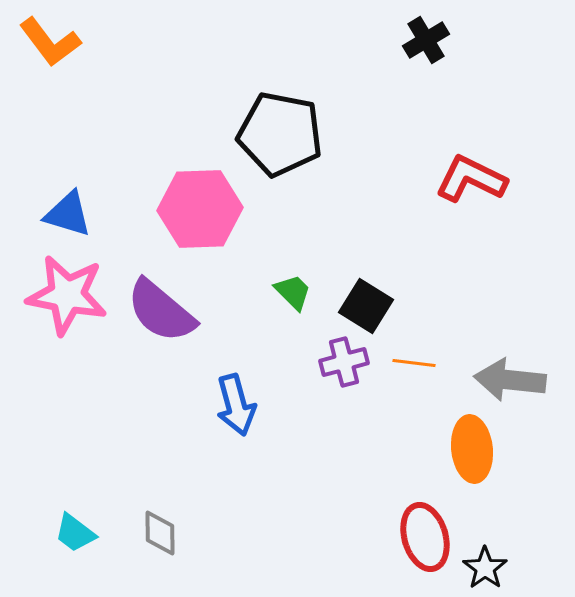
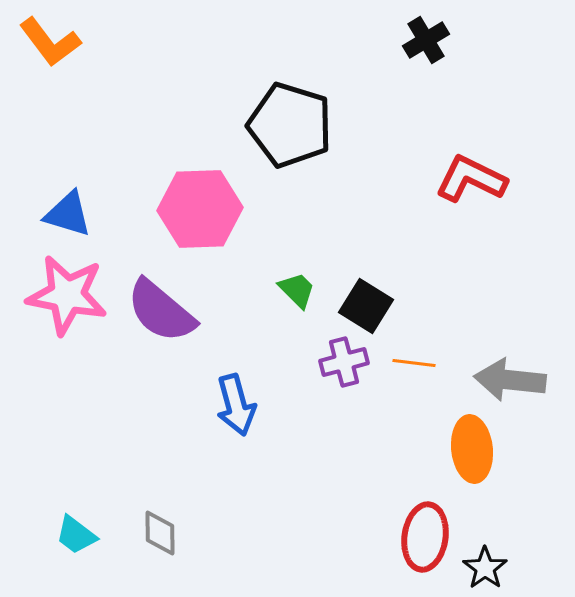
black pentagon: moved 10 px right, 9 px up; rotated 6 degrees clockwise
green trapezoid: moved 4 px right, 2 px up
cyan trapezoid: moved 1 px right, 2 px down
red ellipse: rotated 24 degrees clockwise
